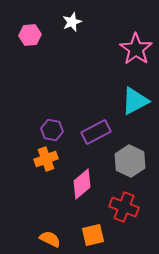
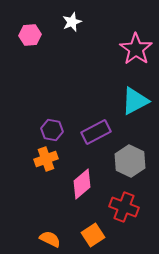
orange square: rotated 20 degrees counterclockwise
